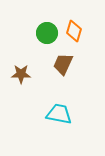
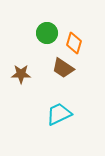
orange diamond: moved 12 px down
brown trapezoid: moved 4 px down; rotated 80 degrees counterclockwise
cyan trapezoid: rotated 36 degrees counterclockwise
